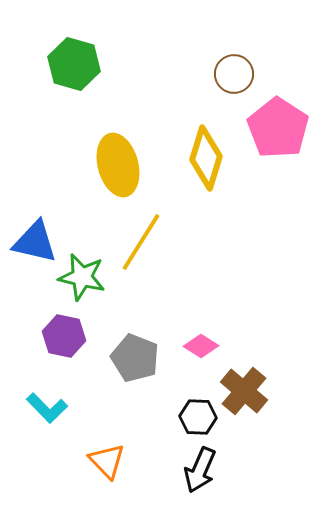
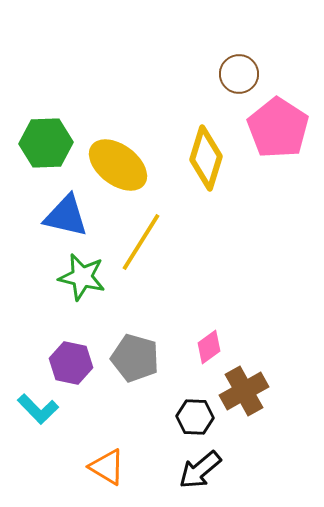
green hexagon: moved 28 px left, 79 px down; rotated 18 degrees counterclockwise
brown circle: moved 5 px right
yellow ellipse: rotated 38 degrees counterclockwise
blue triangle: moved 31 px right, 26 px up
purple hexagon: moved 7 px right, 27 px down
pink diamond: moved 8 px right, 1 px down; rotated 68 degrees counterclockwise
gray pentagon: rotated 6 degrees counterclockwise
brown cross: rotated 21 degrees clockwise
cyan L-shape: moved 9 px left, 1 px down
black hexagon: moved 3 px left
orange triangle: moved 6 px down; rotated 15 degrees counterclockwise
black arrow: rotated 27 degrees clockwise
